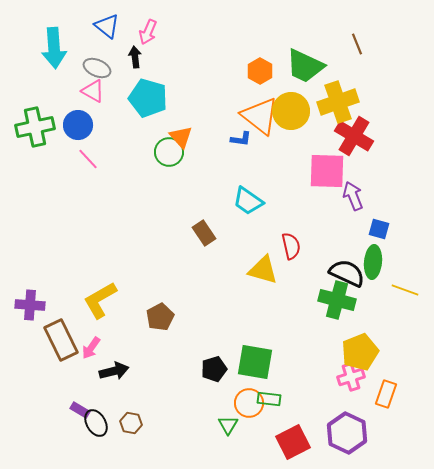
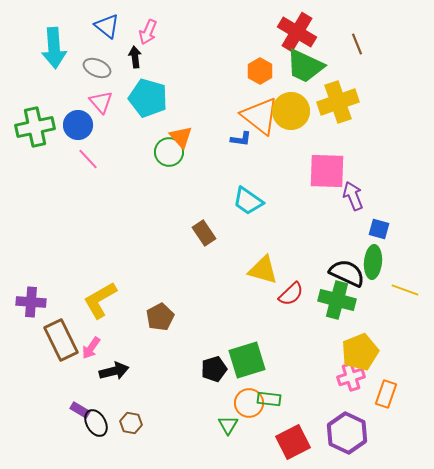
pink triangle at (93, 91): moved 8 px right, 11 px down; rotated 20 degrees clockwise
red cross at (354, 136): moved 57 px left, 104 px up
red semicircle at (291, 246): moved 48 px down; rotated 60 degrees clockwise
purple cross at (30, 305): moved 1 px right, 3 px up
green square at (255, 362): moved 8 px left, 2 px up; rotated 27 degrees counterclockwise
